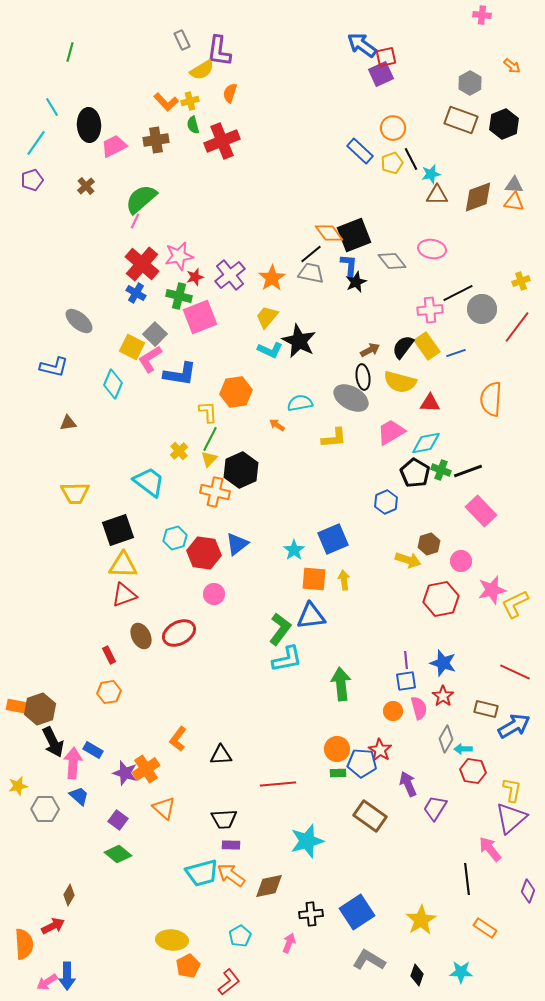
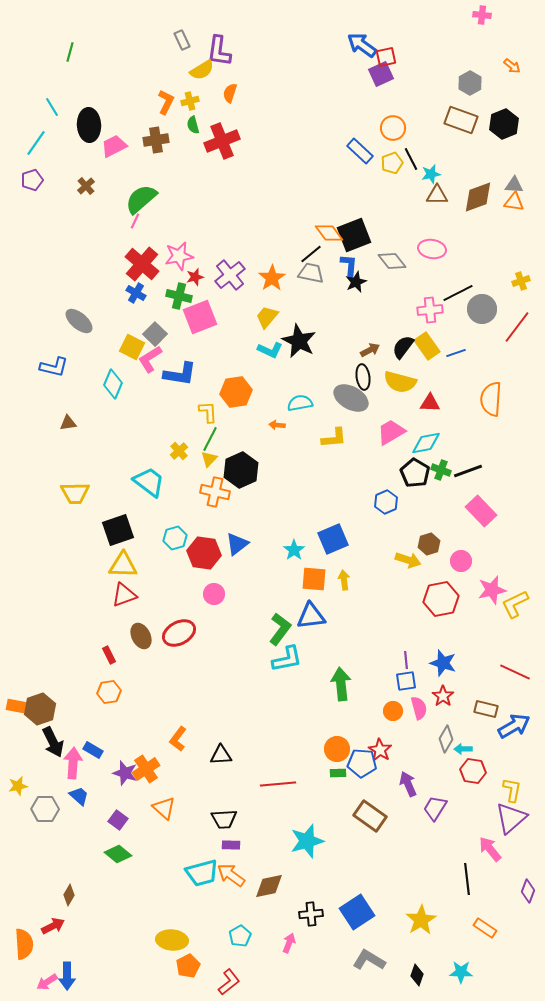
orange L-shape at (166, 102): rotated 110 degrees counterclockwise
orange arrow at (277, 425): rotated 28 degrees counterclockwise
